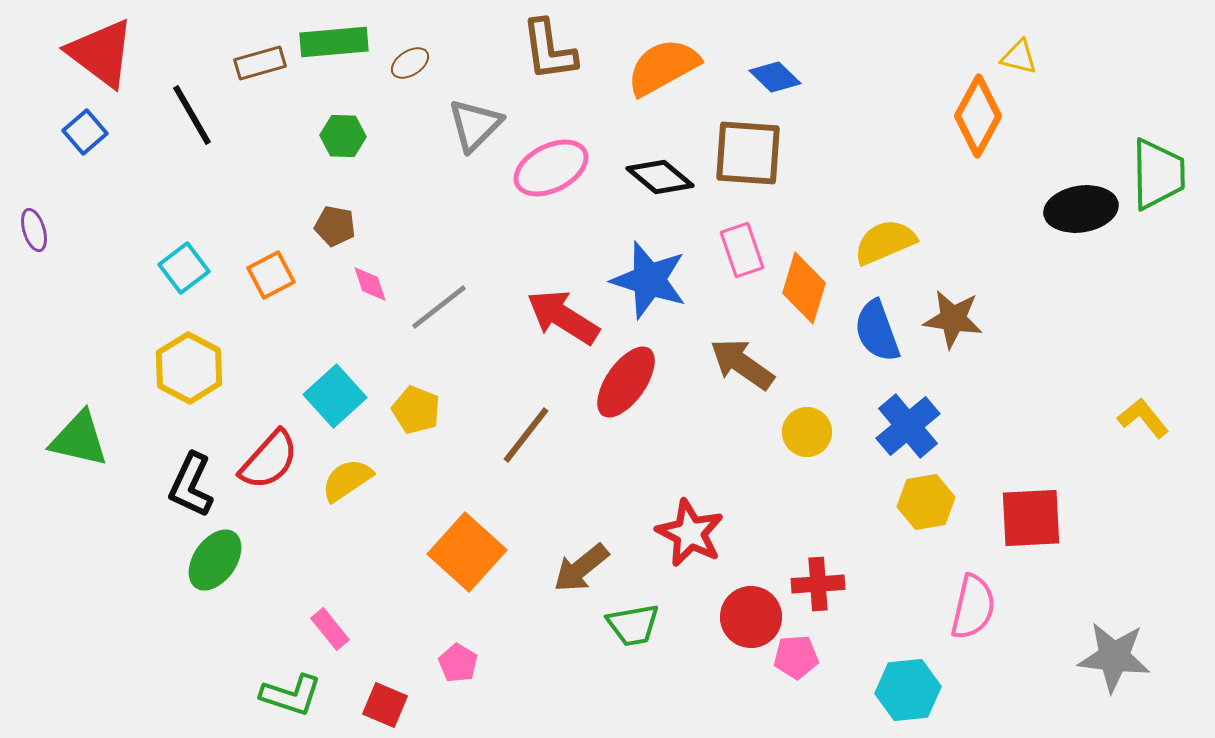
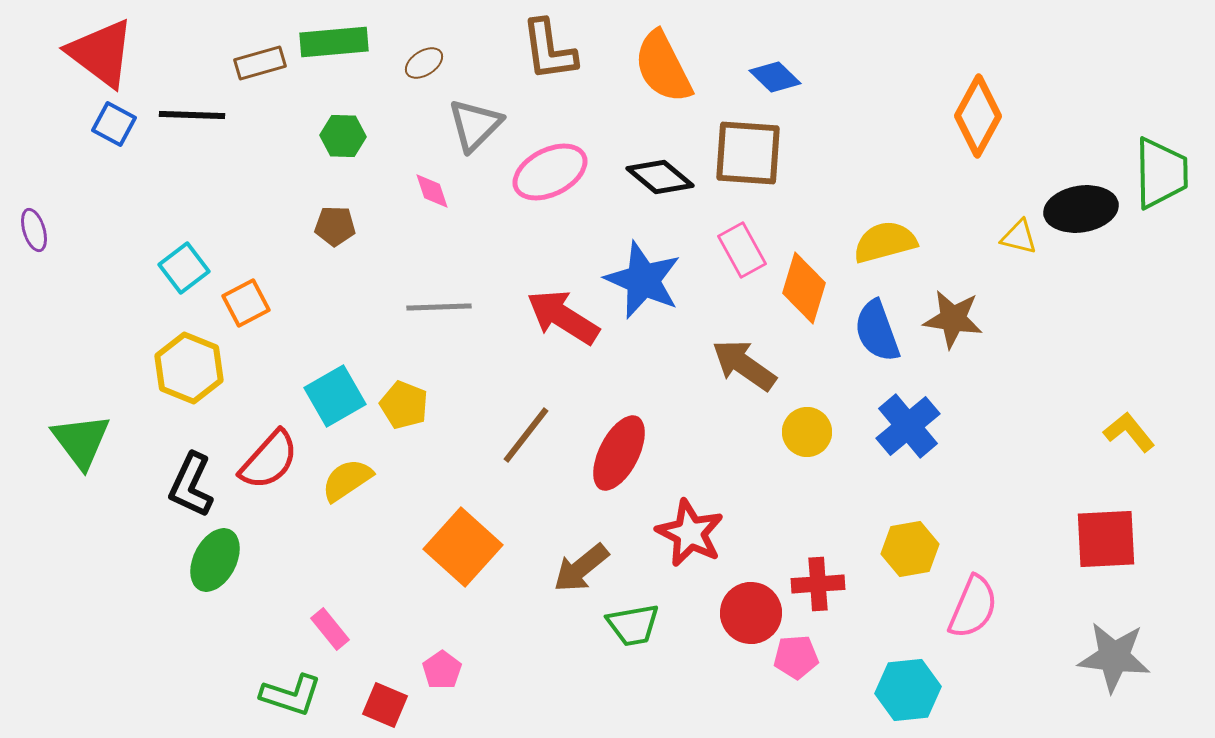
yellow triangle at (1019, 57): moved 180 px down
brown ellipse at (410, 63): moved 14 px right
orange semicircle at (663, 67): rotated 88 degrees counterclockwise
black line at (192, 115): rotated 58 degrees counterclockwise
blue square at (85, 132): moved 29 px right, 8 px up; rotated 21 degrees counterclockwise
pink ellipse at (551, 168): moved 1 px left, 4 px down
green trapezoid at (1158, 174): moved 3 px right, 1 px up
brown pentagon at (335, 226): rotated 9 degrees counterclockwise
yellow semicircle at (885, 242): rotated 8 degrees clockwise
pink rectangle at (742, 250): rotated 10 degrees counterclockwise
orange square at (271, 275): moved 25 px left, 28 px down
blue star at (649, 280): moved 6 px left; rotated 6 degrees clockwise
pink diamond at (370, 284): moved 62 px right, 93 px up
gray line at (439, 307): rotated 36 degrees clockwise
brown arrow at (742, 364): moved 2 px right, 1 px down
yellow hexagon at (189, 368): rotated 6 degrees counterclockwise
red ellipse at (626, 382): moved 7 px left, 71 px down; rotated 8 degrees counterclockwise
cyan square at (335, 396): rotated 12 degrees clockwise
yellow pentagon at (416, 410): moved 12 px left, 5 px up
yellow L-shape at (1143, 418): moved 14 px left, 14 px down
green triangle at (79, 439): moved 2 px right, 2 px down; rotated 40 degrees clockwise
yellow hexagon at (926, 502): moved 16 px left, 47 px down
red square at (1031, 518): moved 75 px right, 21 px down
orange square at (467, 552): moved 4 px left, 5 px up
green ellipse at (215, 560): rotated 8 degrees counterclockwise
pink semicircle at (973, 607): rotated 10 degrees clockwise
red circle at (751, 617): moved 4 px up
pink pentagon at (458, 663): moved 16 px left, 7 px down; rotated 6 degrees clockwise
